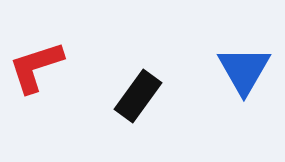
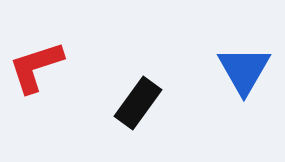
black rectangle: moved 7 px down
